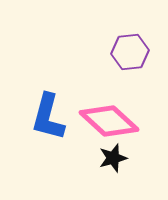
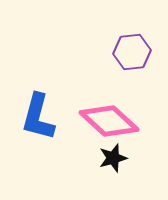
purple hexagon: moved 2 px right
blue L-shape: moved 10 px left
